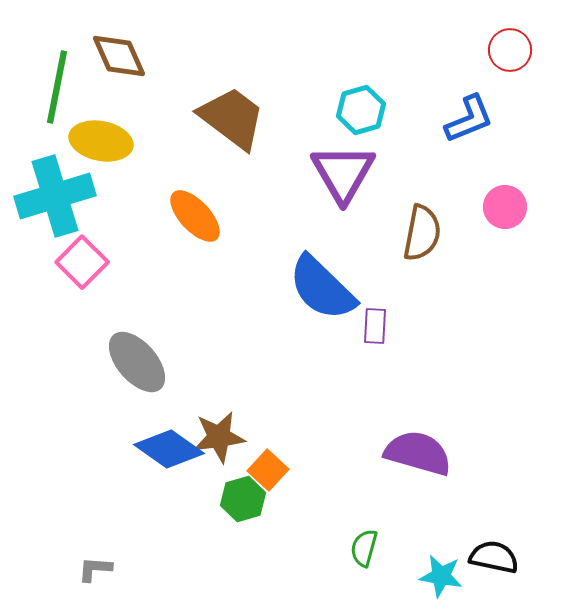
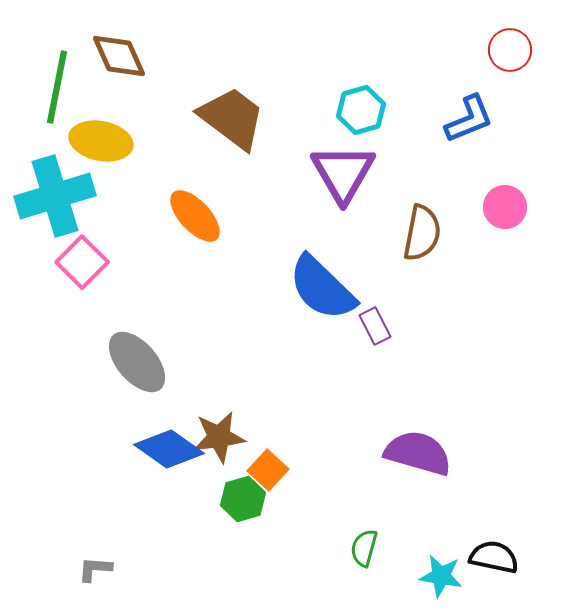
purple rectangle: rotated 30 degrees counterclockwise
